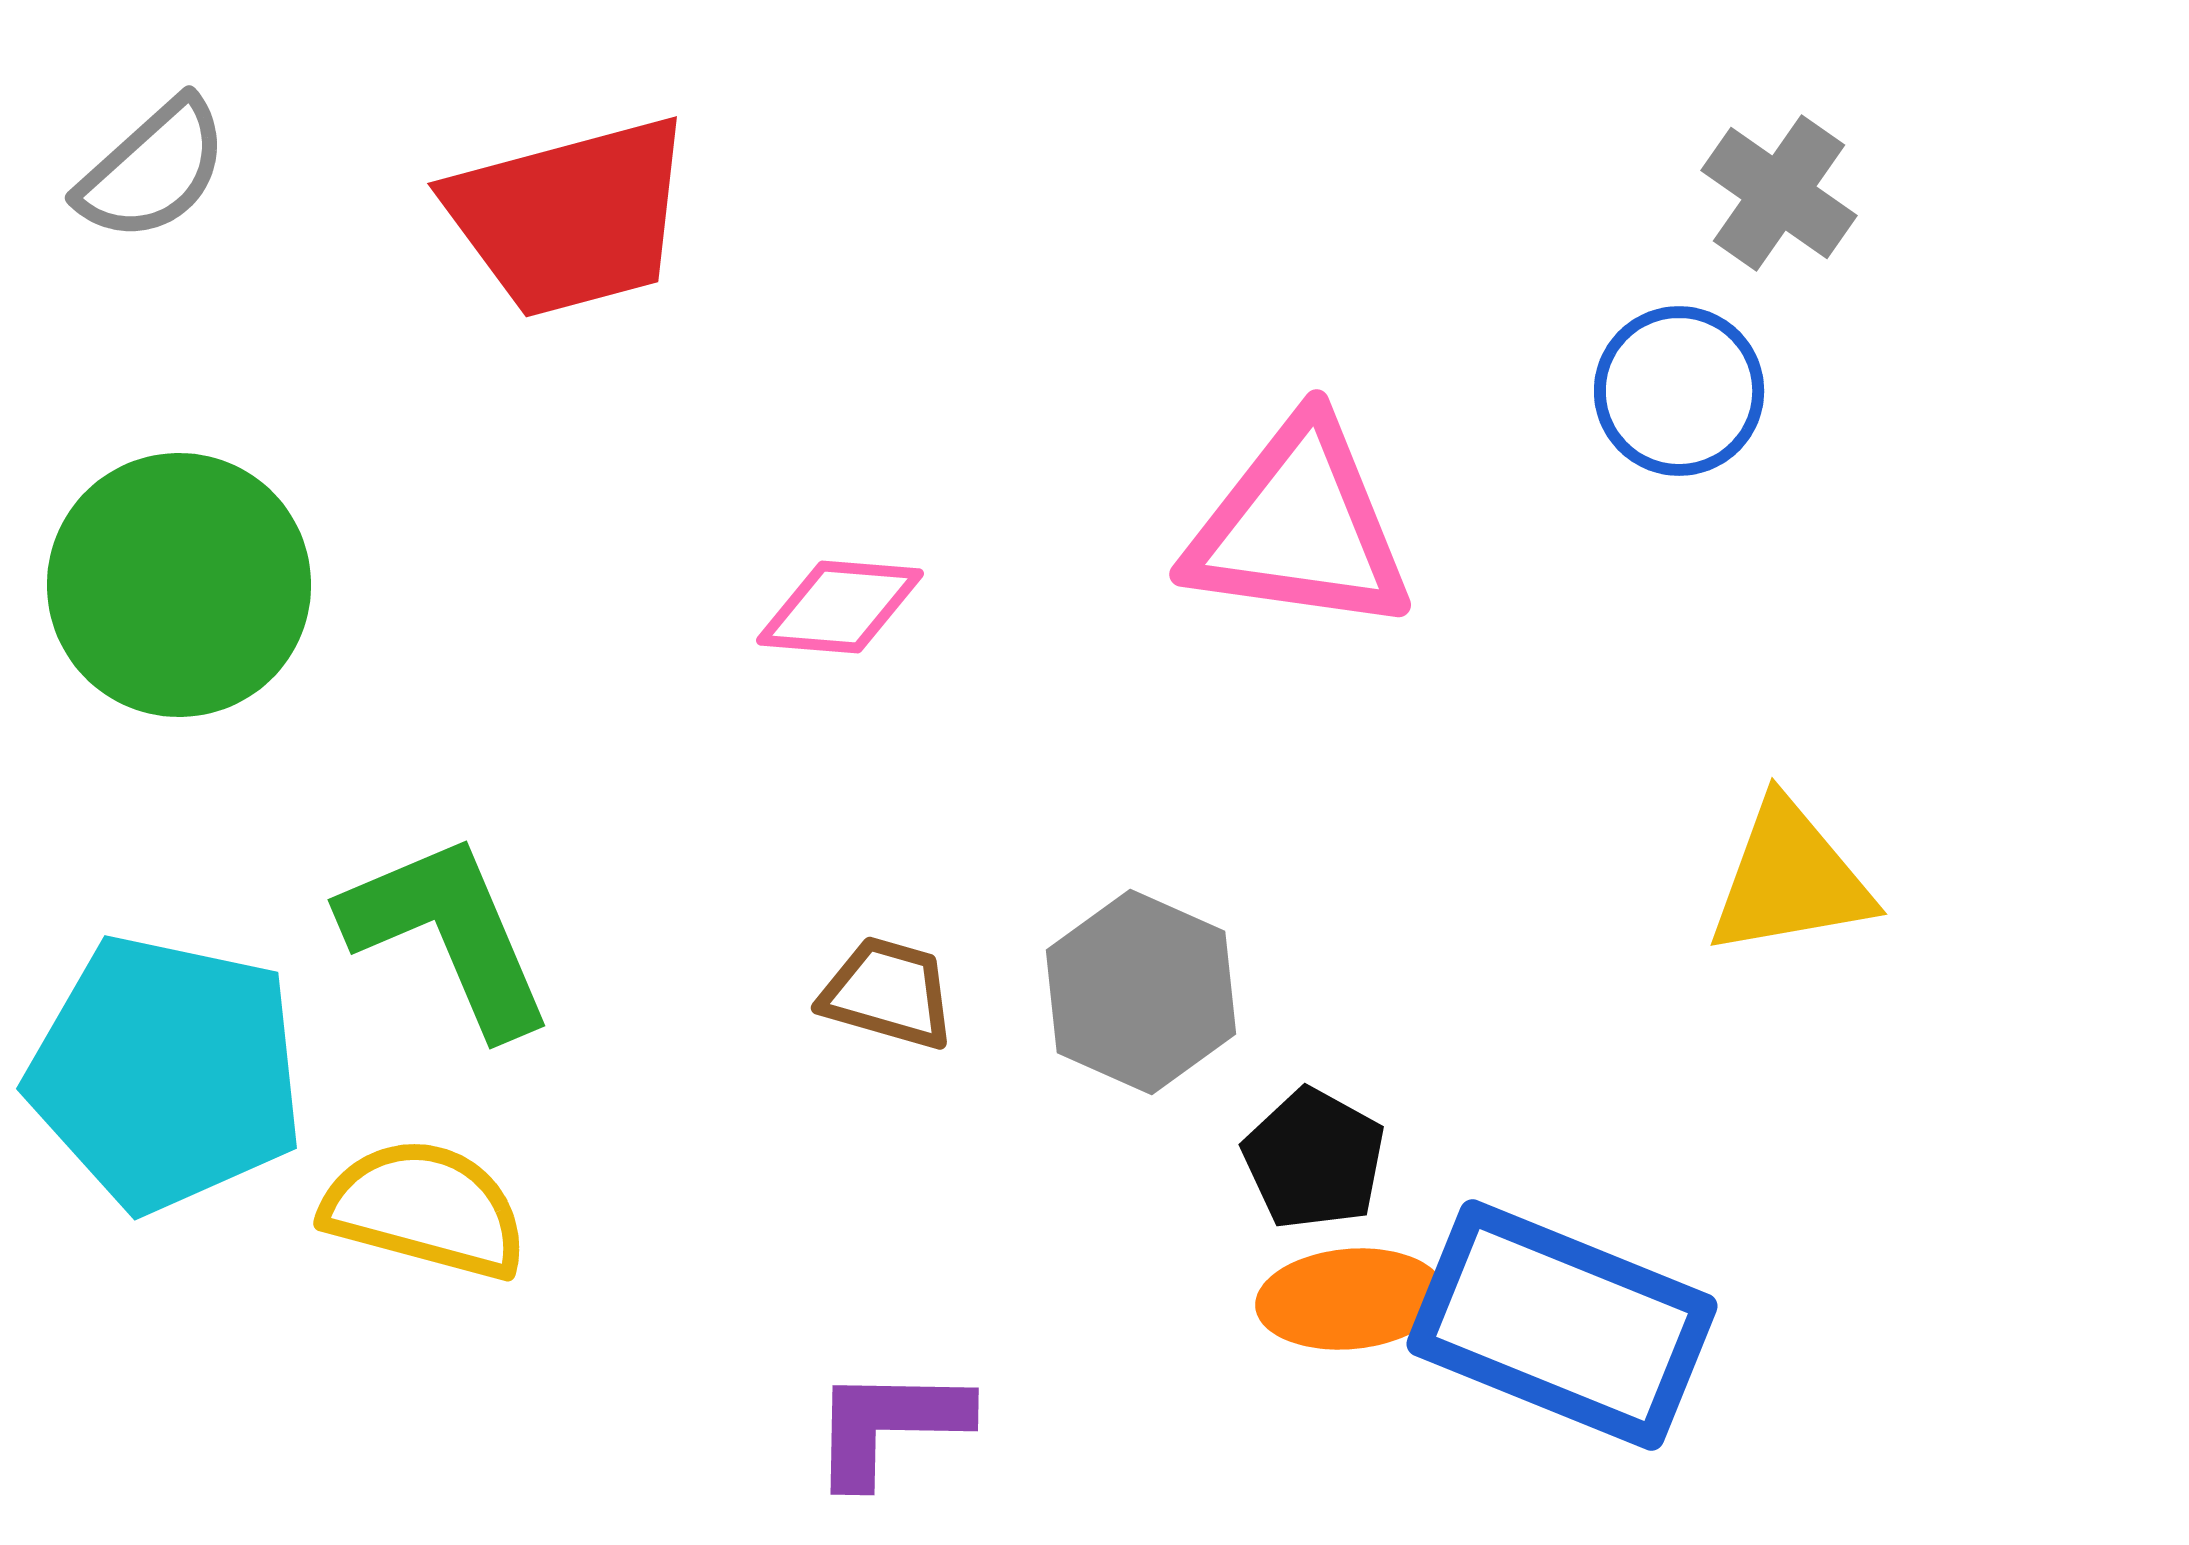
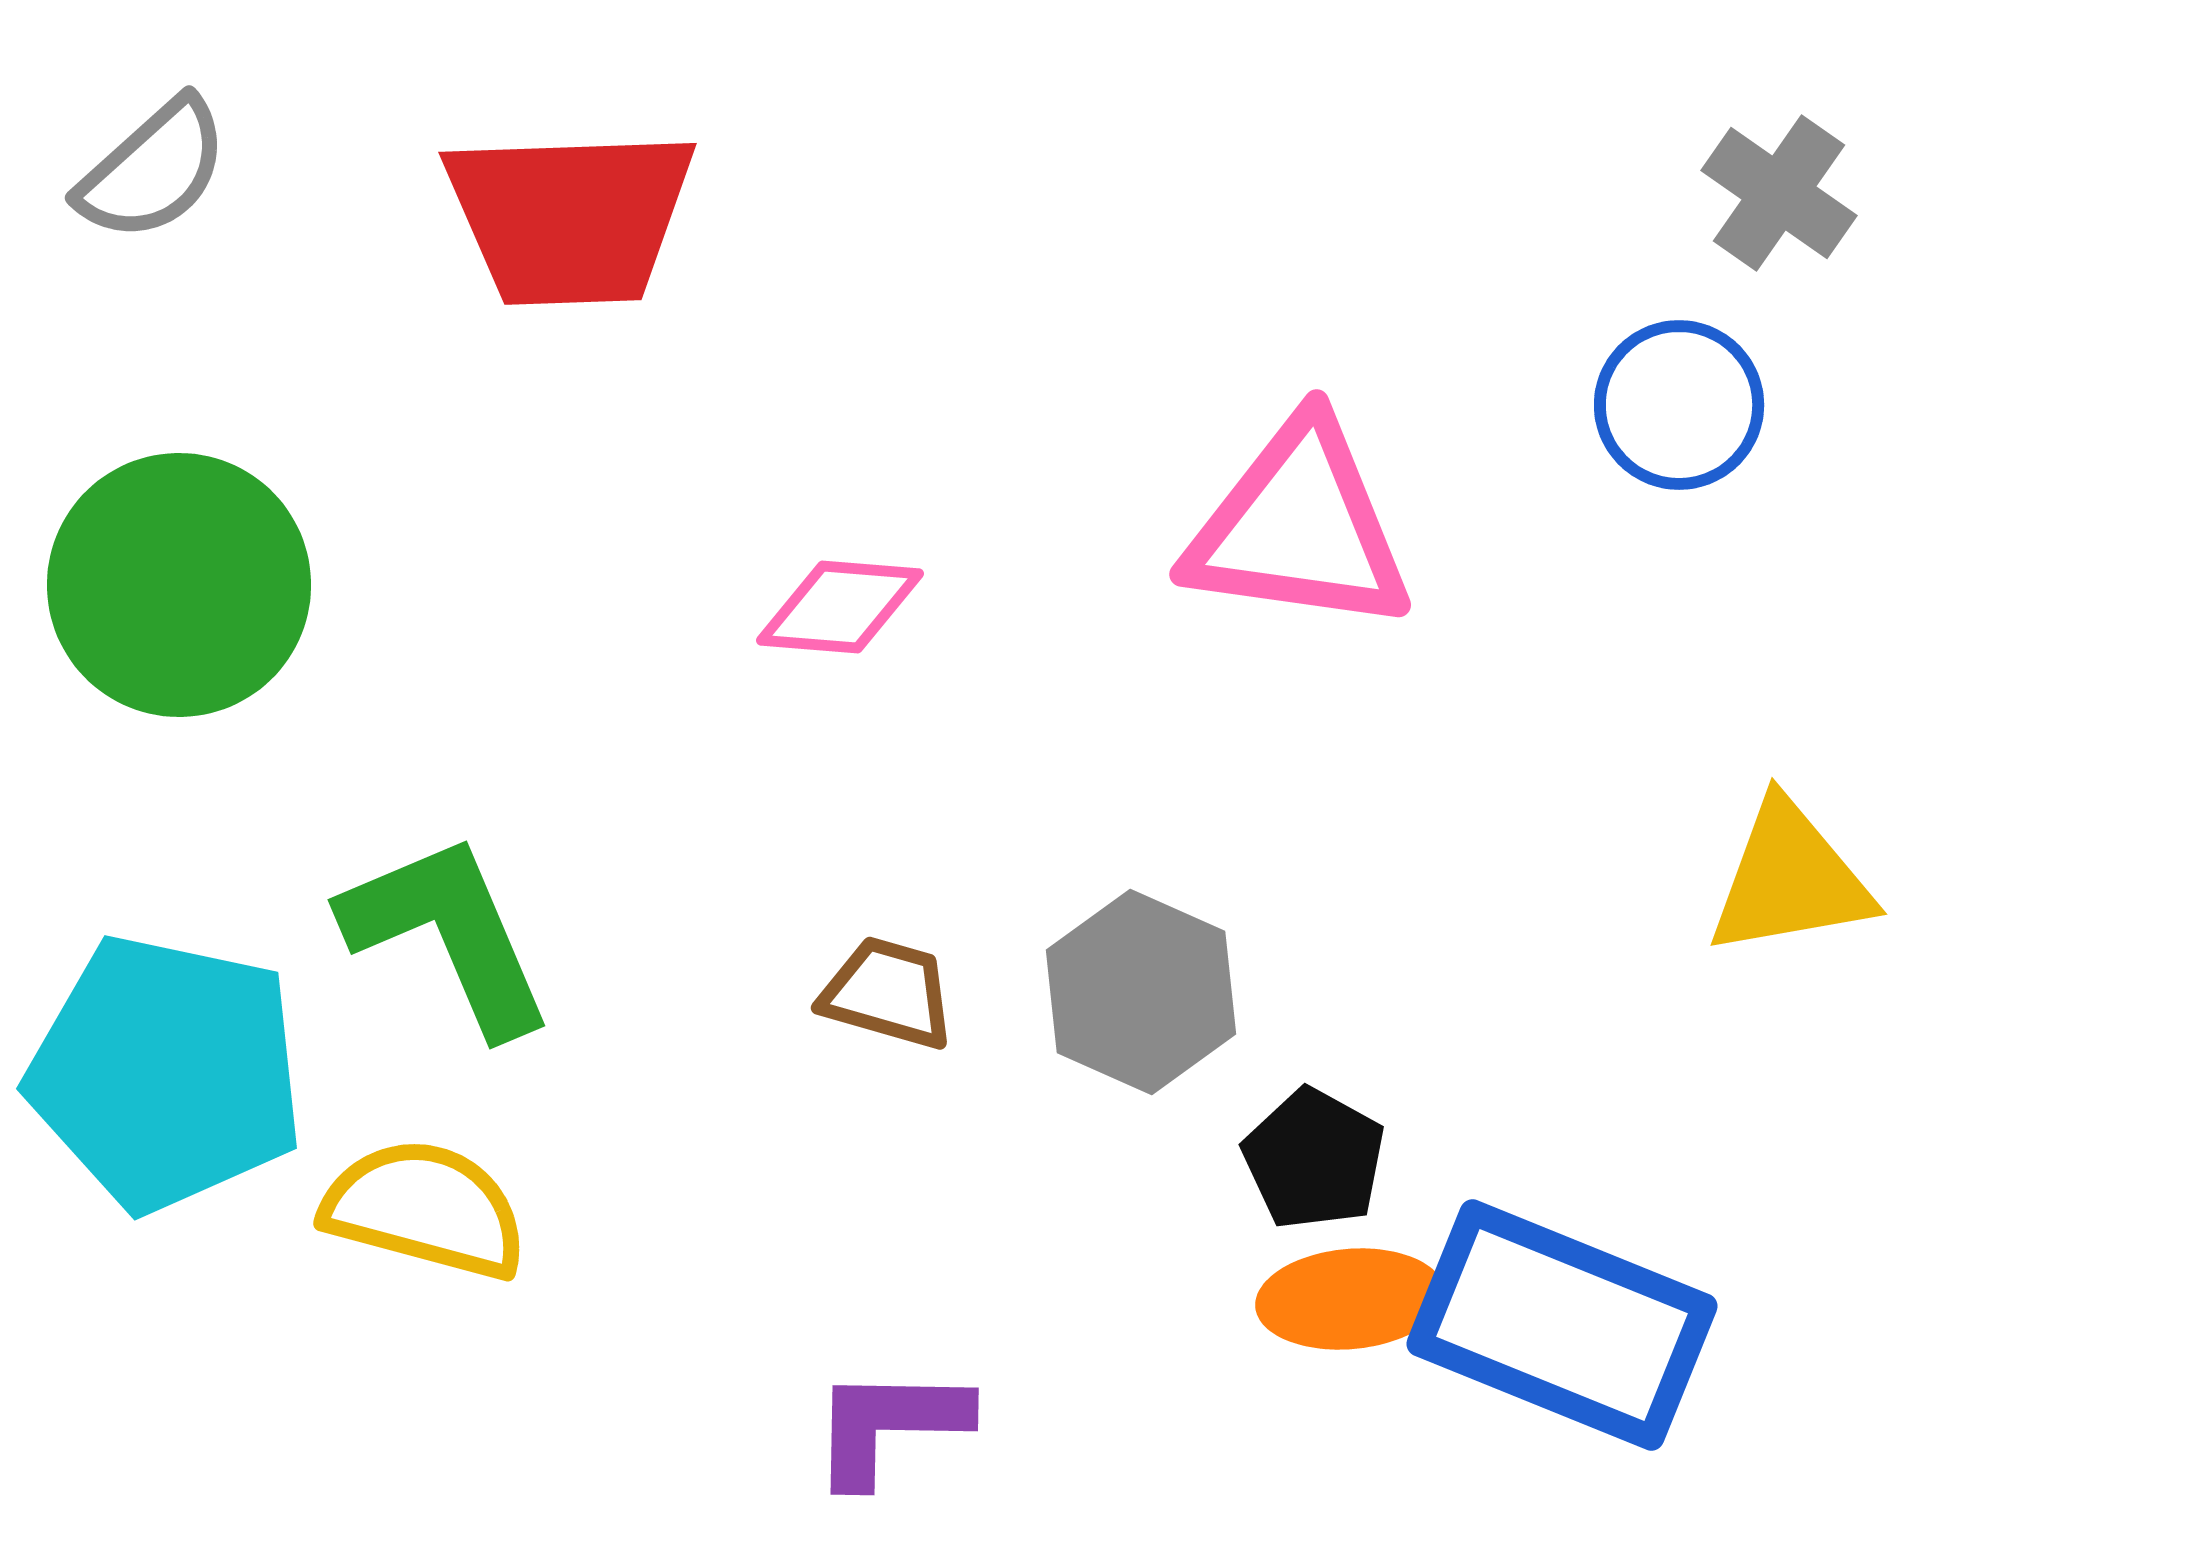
red trapezoid: rotated 13 degrees clockwise
blue circle: moved 14 px down
